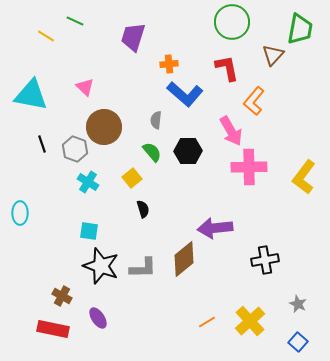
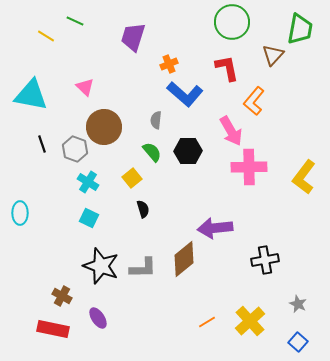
orange cross: rotated 18 degrees counterclockwise
cyan square: moved 13 px up; rotated 18 degrees clockwise
